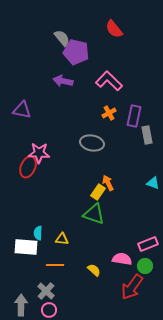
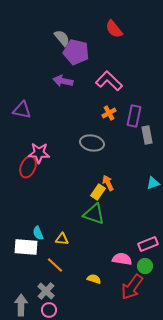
cyan triangle: rotated 40 degrees counterclockwise
cyan semicircle: rotated 24 degrees counterclockwise
orange line: rotated 42 degrees clockwise
yellow semicircle: moved 9 px down; rotated 24 degrees counterclockwise
